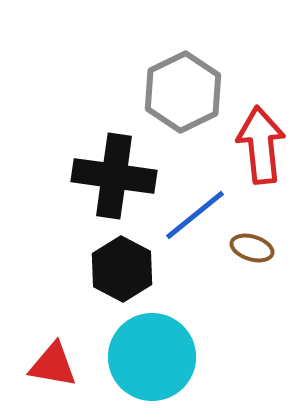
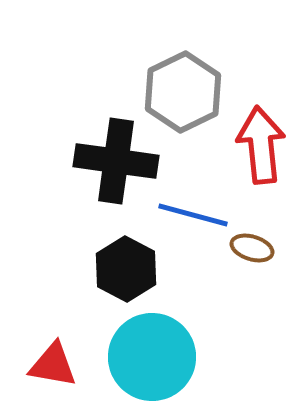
black cross: moved 2 px right, 15 px up
blue line: moved 2 px left; rotated 54 degrees clockwise
black hexagon: moved 4 px right
